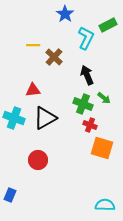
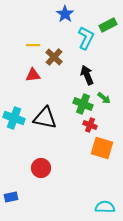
red triangle: moved 15 px up
black triangle: rotated 40 degrees clockwise
red circle: moved 3 px right, 8 px down
blue rectangle: moved 1 px right, 2 px down; rotated 56 degrees clockwise
cyan semicircle: moved 2 px down
